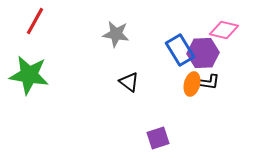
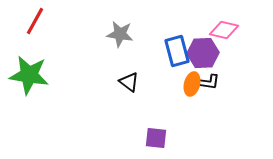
gray star: moved 4 px right
blue rectangle: moved 3 px left, 1 px down; rotated 16 degrees clockwise
purple square: moved 2 px left; rotated 25 degrees clockwise
